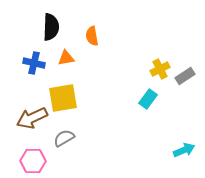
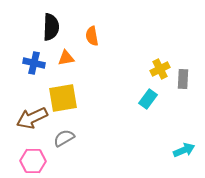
gray rectangle: moved 2 px left, 3 px down; rotated 54 degrees counterclockwise
